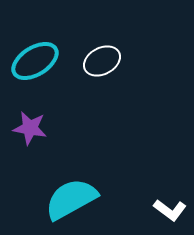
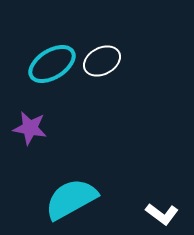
cyan ellipse: moved 17 px right, 3 px down
white L-shape: moved 8 px left, 4 px down
